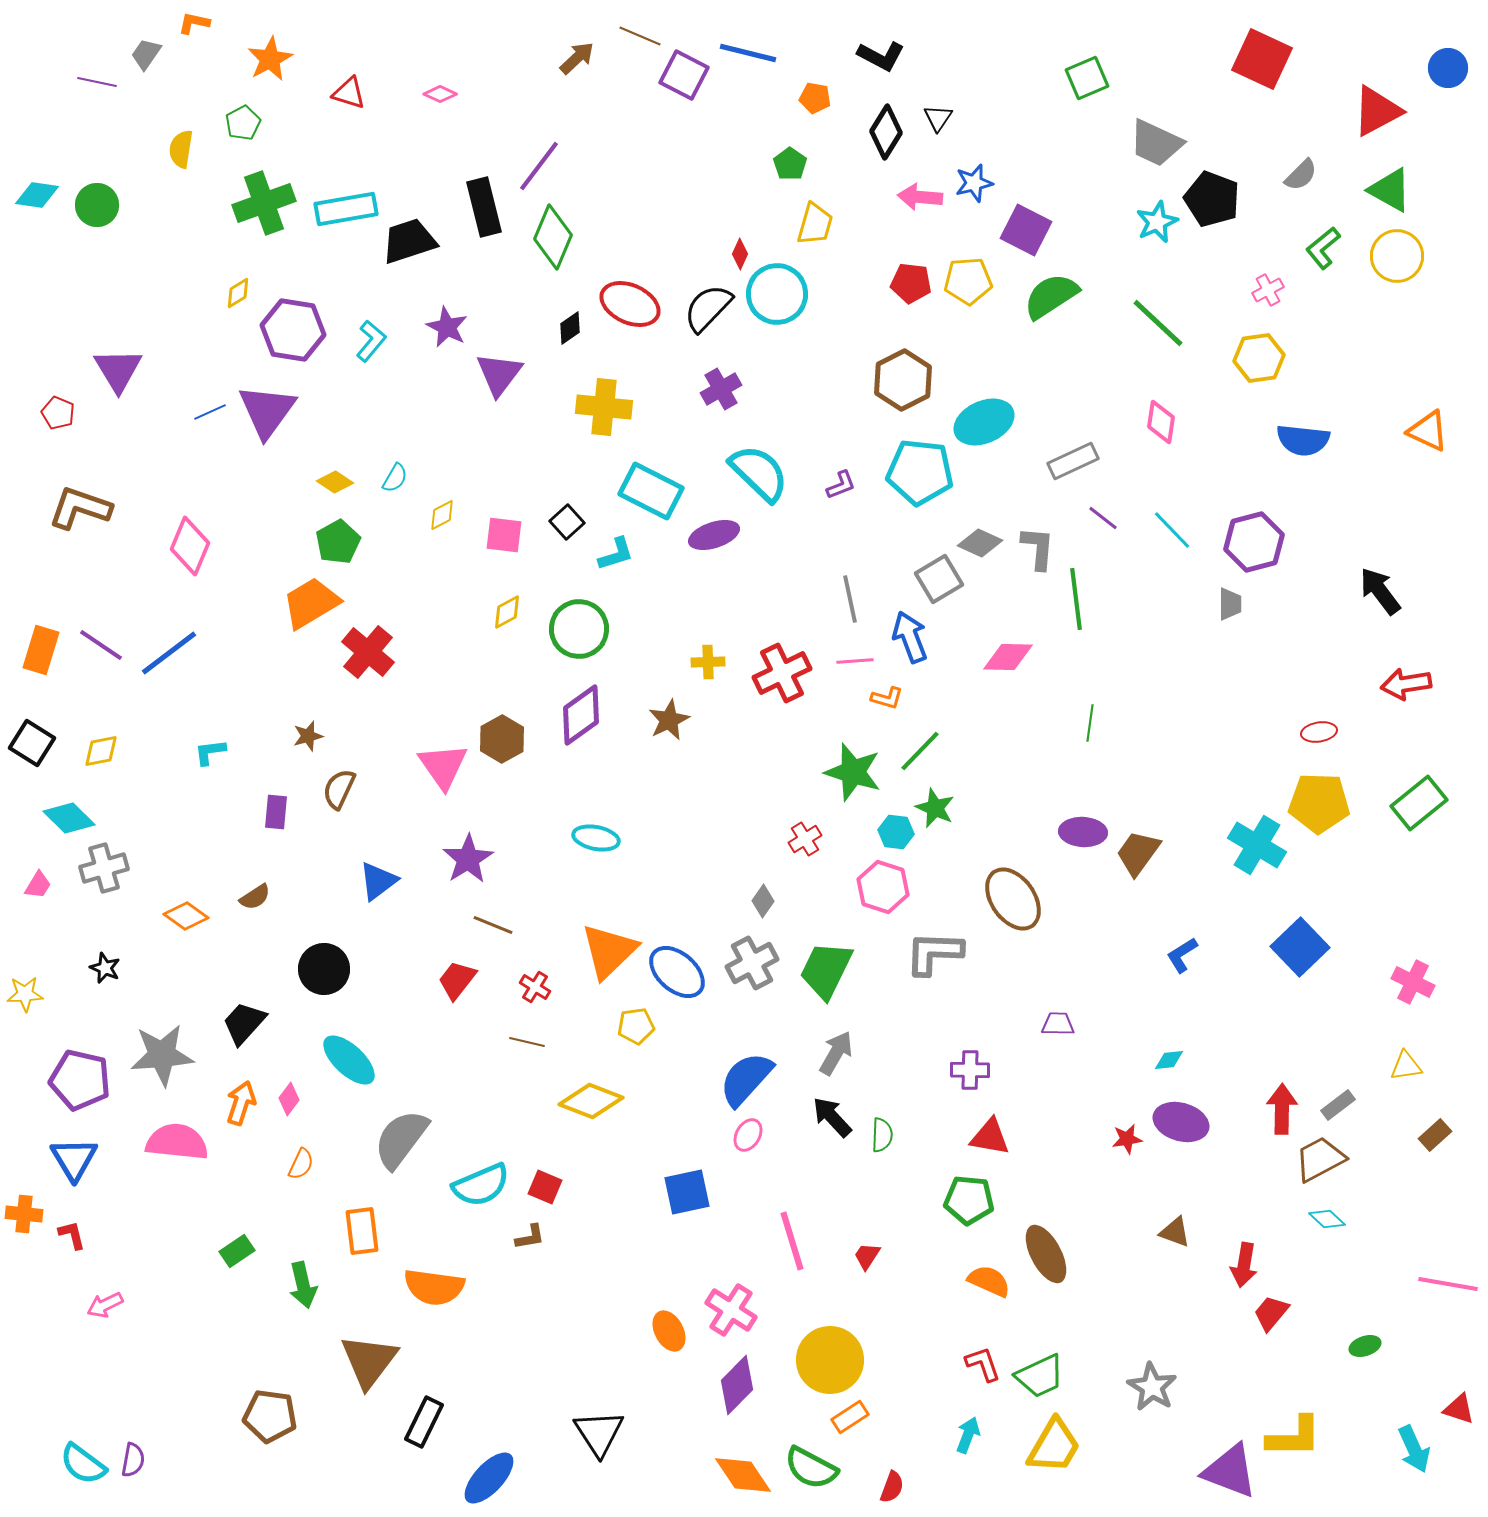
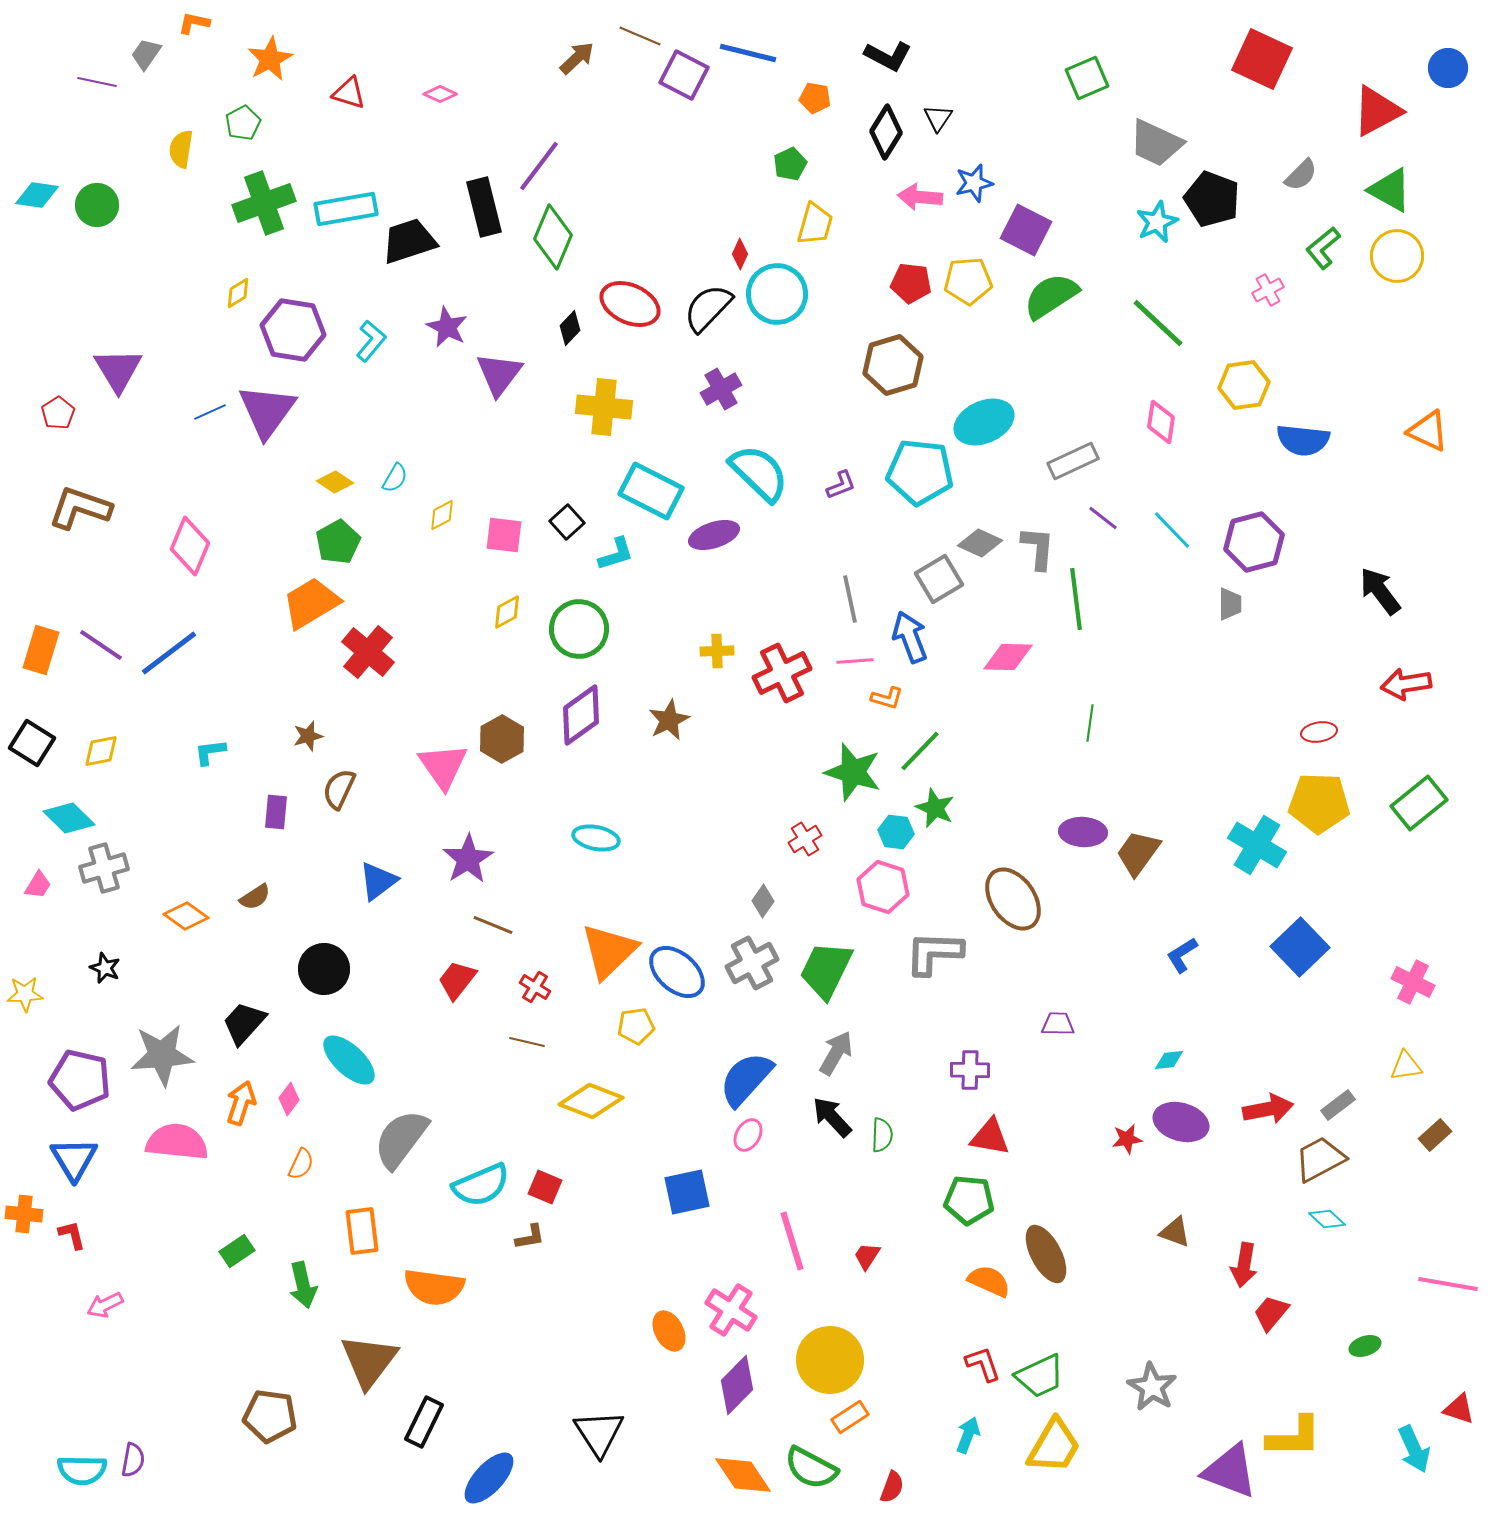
black L-shape at (881, 56): moved 7 px right
green pentagon at (790, 164): rotated 12 degrees clockwise
black diamond at (570, 328): rotated 12 degrees counterclockwise
yellow hexagon at (1259, 358): moved 15 px left, 27 px down
brown hexagon at (903, 380): moved 10 px left, 15 px up; rotated 10 degrees clockwise
red pentagon at (58, 413): rotated 16 degrees clockwise
yellow cross at (708, 662): moved 9 px right, 11 px up
red arrow at (1282, 1109): moved 14 px left; rotated 78 degrees clockwise
cyan semicircle at (83, 1464): moved 1 px left, 6 px down; rotated 36 degrees counterclockwise
